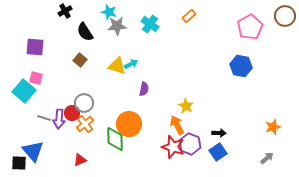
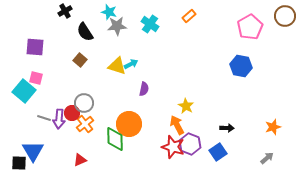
black arrow: moved 8 px right, 5 px up
blue triangle: rotated 10 degrees clockwise
